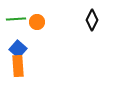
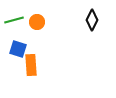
green line: moved 2 px left, 1 px down; rotated 12 degrees counterclockwise
blue square: rotated 24 degrees counterclockwise
orange rectangle: moved 13 px right, 1 px up
